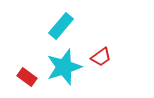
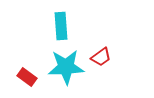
cyan rectangle: rotated 44 degrees counterclockwise
cyan star: moved 2 px right; rotated 15 degrees clockwise
